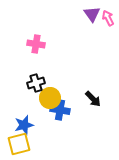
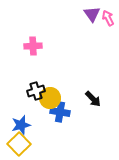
pink cross: moved 3 px left, 2 px down; rotated 12 degrees counterclockwise
black cross: moved 8 px down
blue cross: moved 2 px down
blue star: moved 3 px left
yellow square: rotated 30 degrees counterclockwise
